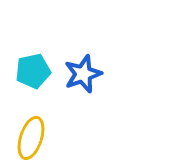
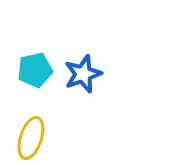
cyan pentagon: moved 2 px right, 1 px up
